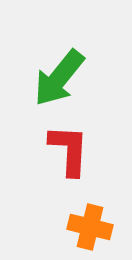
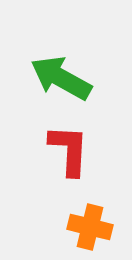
green arrow: moved 2 px right; rotated 80 degrees clockwise
